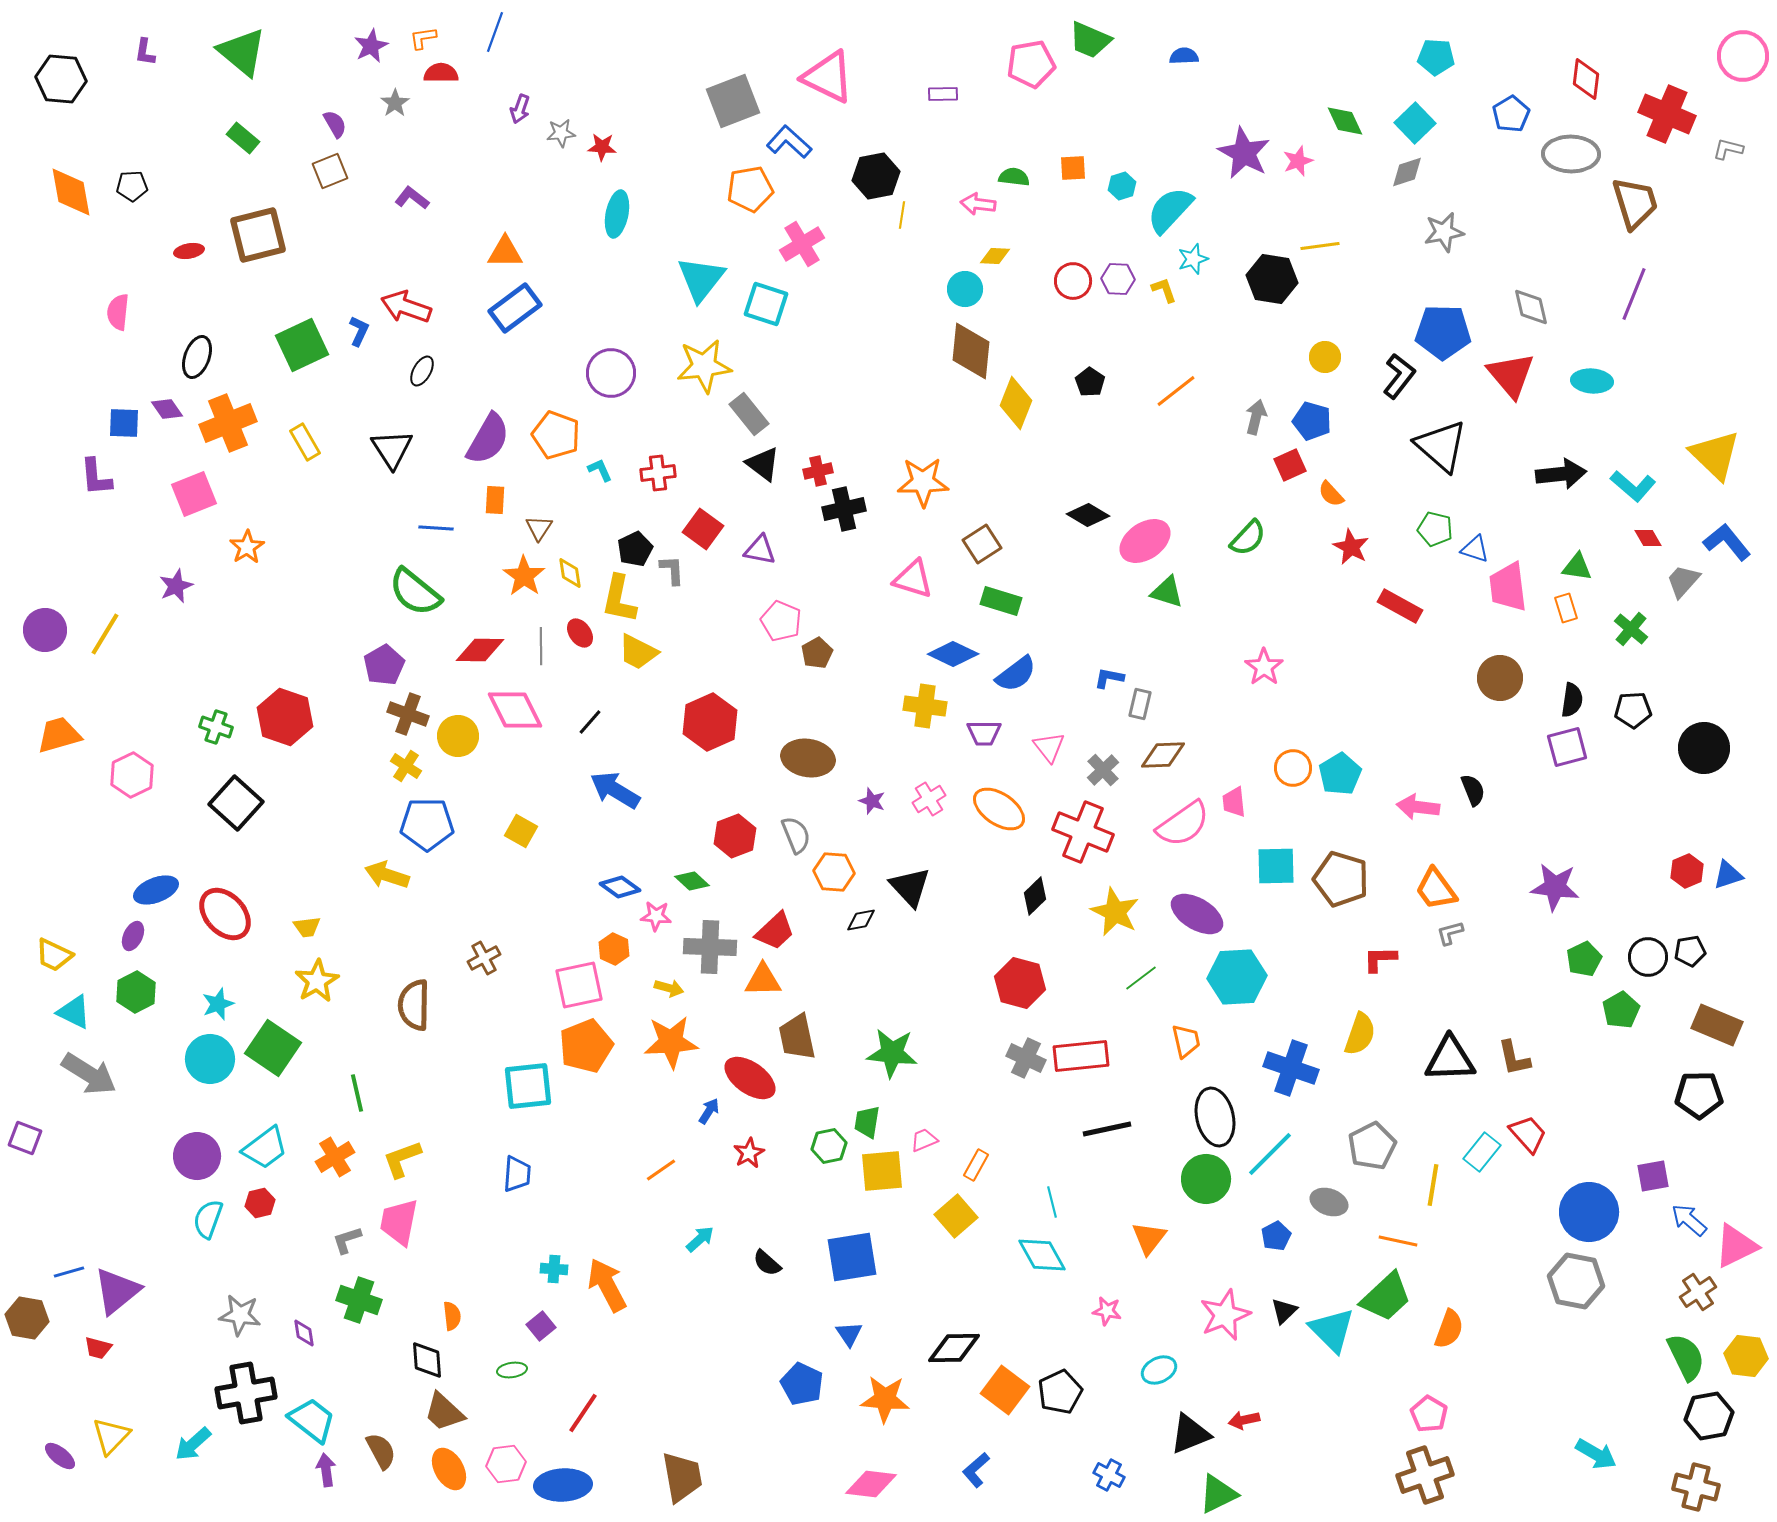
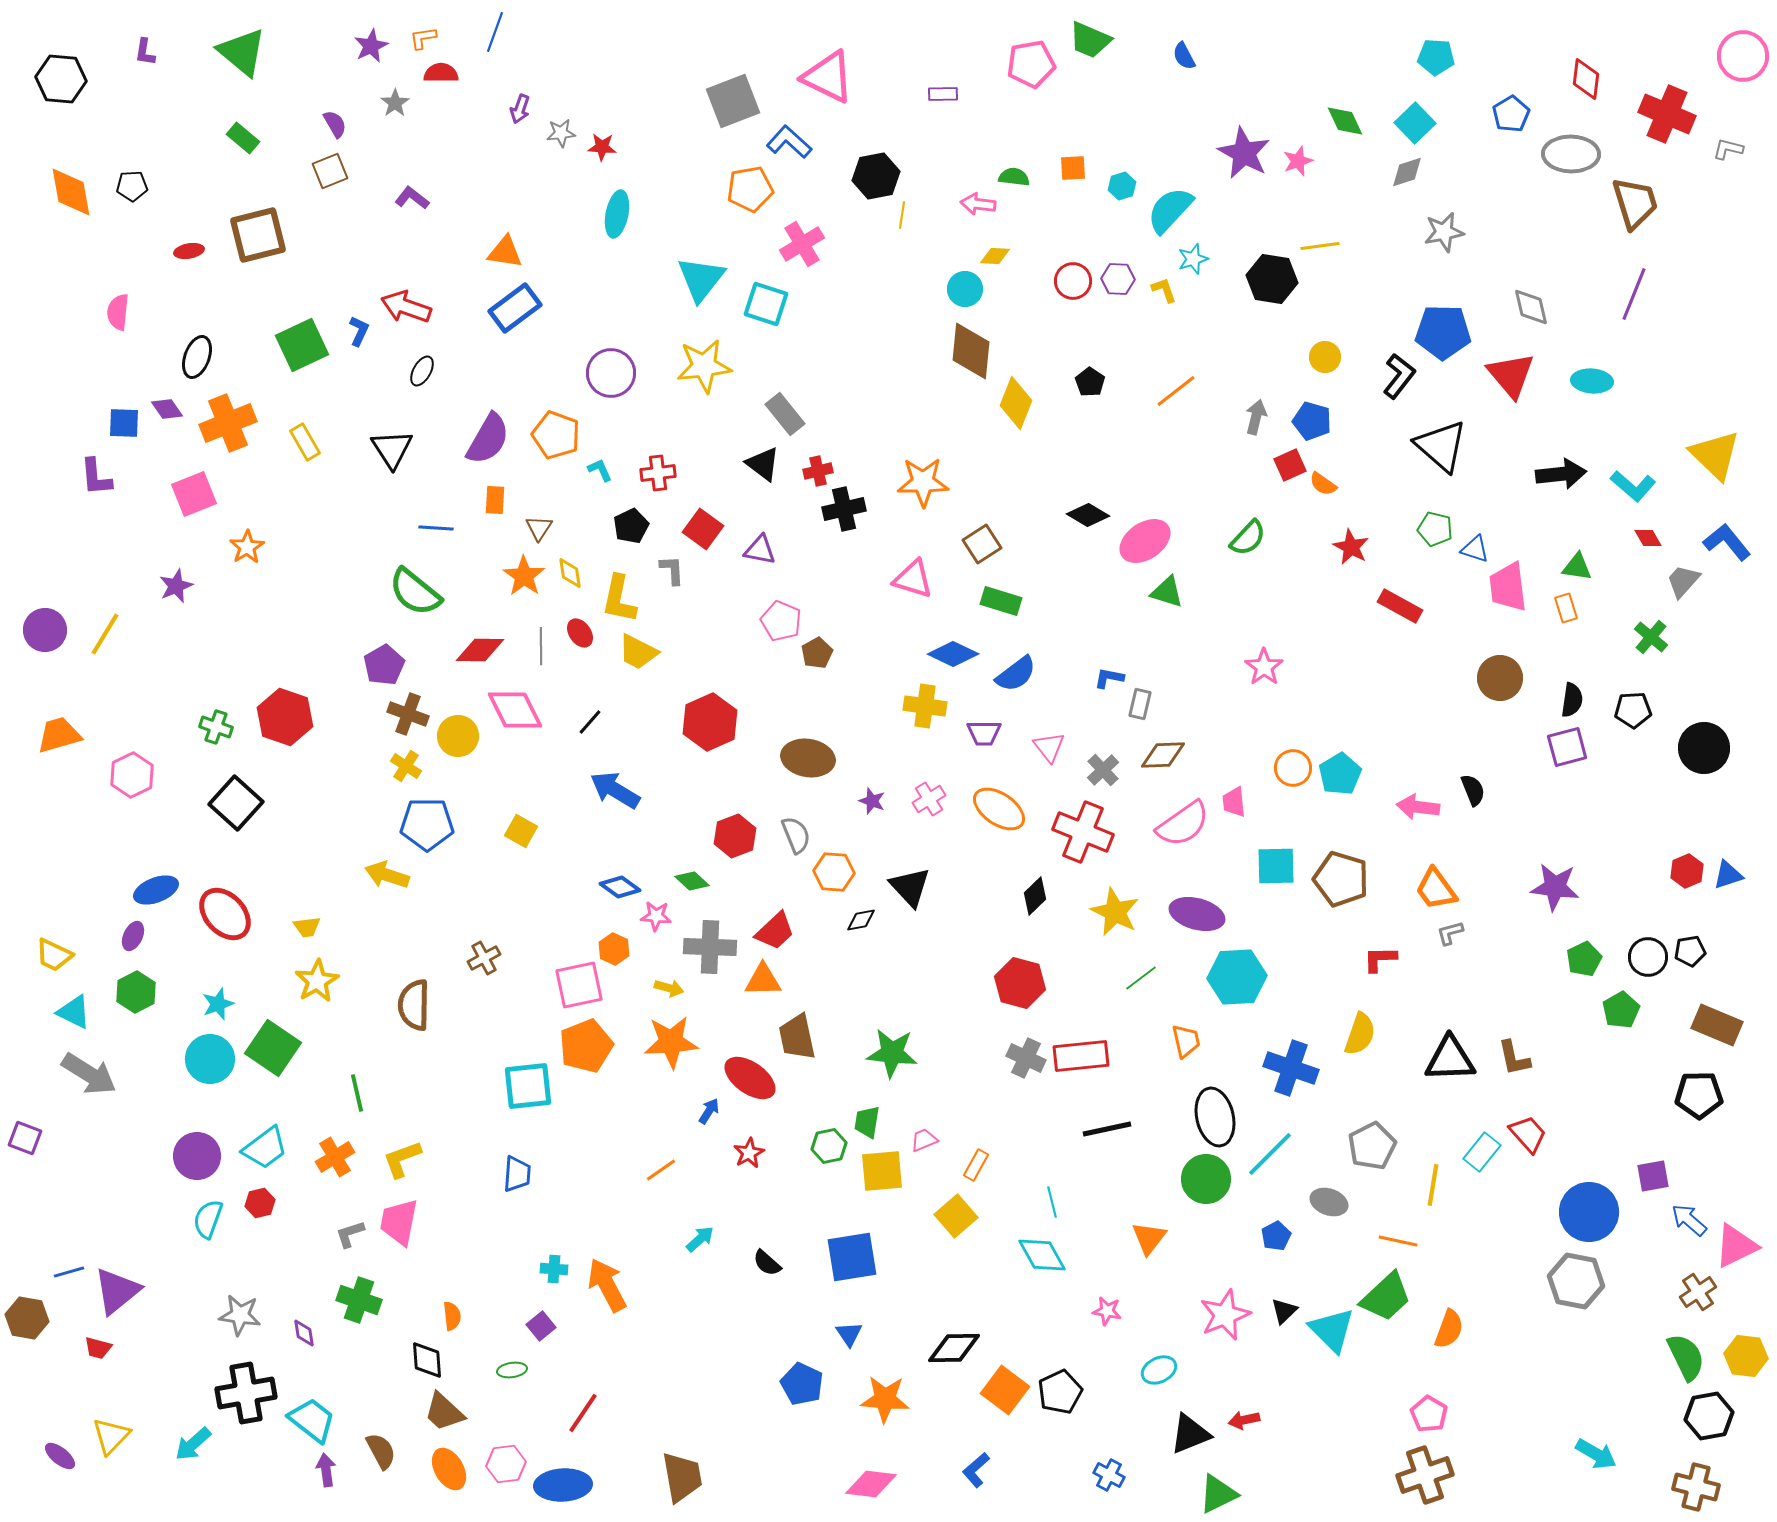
blue semicircle at (1184, 56): rotated 116 degrees counterclockwise
orange triangle at (505, 252): rotated 9 degrees clockwise
gray rectangle at (749, 414): moved 36 px right
orange semicircle at (1331, 494): moved 8 px left, 10 px up; rotated 12 degrees counterclockwise
black pentagon at (635, 549): moved 4 px left, 23 px up
green cross at (1631, 629): moved 20 px right, 8 px down
purple ellipse at (1197, 914): rotated 16 degrees counterclockwise
gray L-shape at (347, 1240): moved 3 px right, 6 px up
